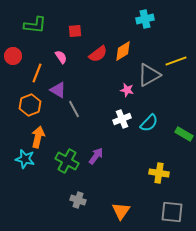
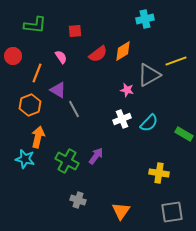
gray square: rotated 15 degrees counterclockwise
